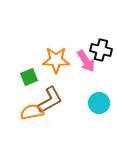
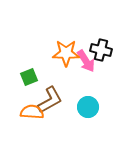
orange star: moved 10 px right, 7 px up
cyan circle: moved 11 px left, 4 px down
orange semicircle: rotated 15 degrees clockwise
